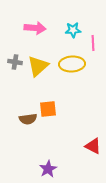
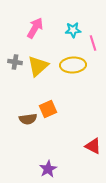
pink arrow: rotated 65 degrees counterclockwise
pink line: rotated 14 degrees counterclockwise
yellow ellipse: moved 1 px right, 1 px down
orange square: rotated 18 degrees counterclockwise
